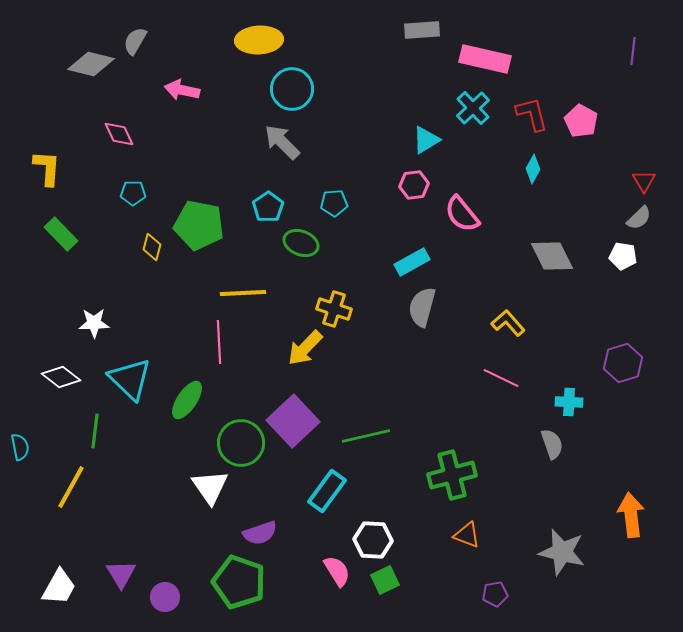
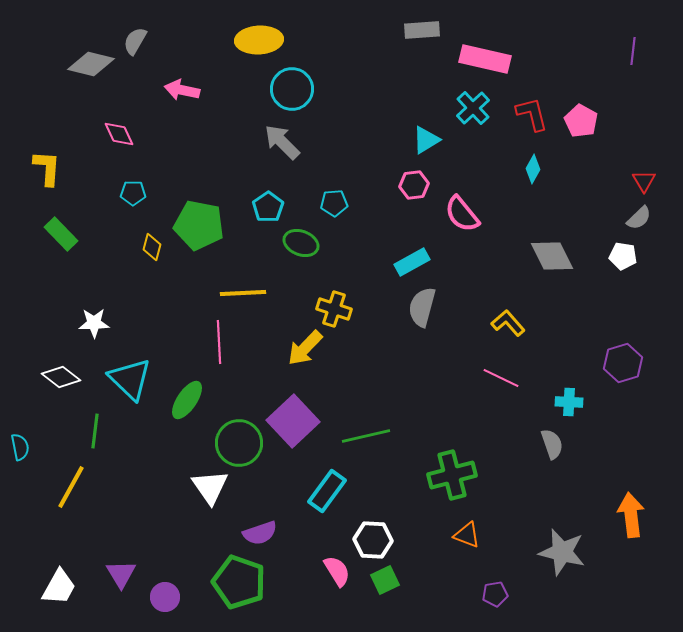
green circle at (241, 443): moved 2 px left
